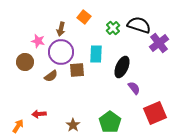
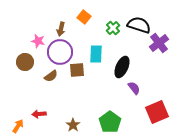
purple circle: moved 1 px left
red square: moved 2 px right, 1 px up
